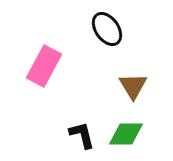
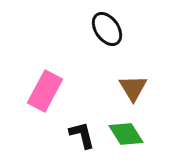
pink rectangle: moved 1 px right, 25 px down
brown triangle: moved 2 px down
green diamond: rotated 57 degrees clockwise
